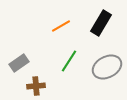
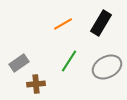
orange line: moved 2 px right, 2 px up
brown cross: moved 2 px up
